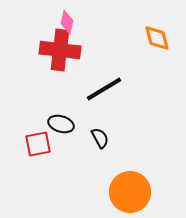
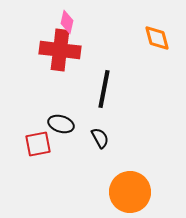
black line: rotated 48 degrees counterclockwise
